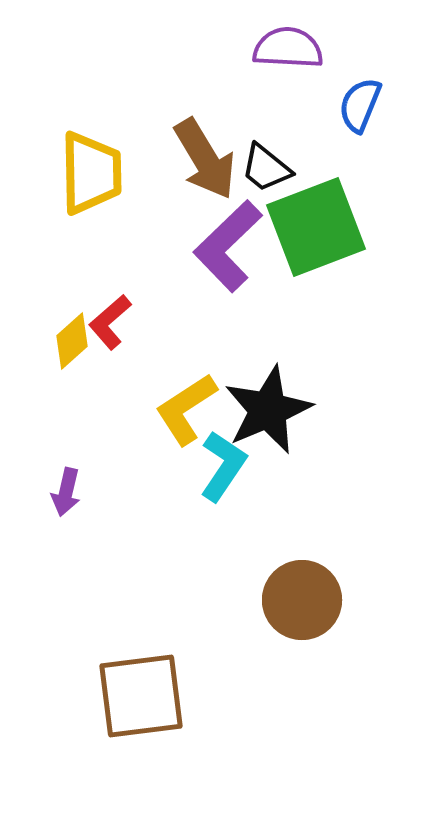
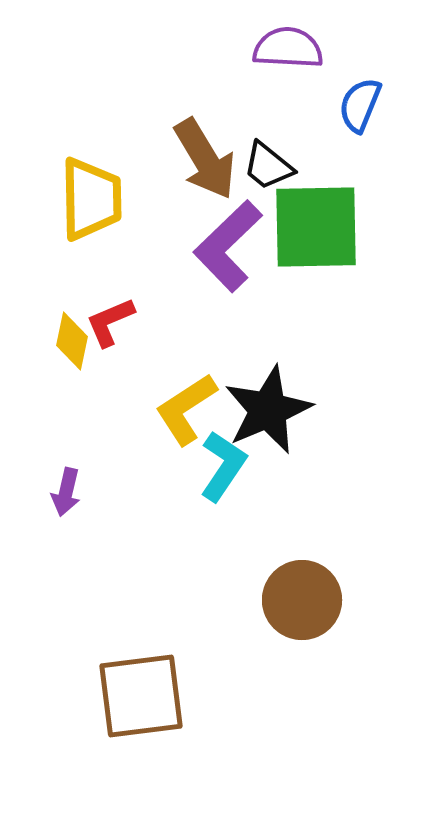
black trapezoid: moved 2 px right, 2 px up
yellow trapezoid: moved 26 px down
green square: rotated 20 degrees clockwise
red L-shape: rotated 18 degrees clockwise
yellow diamond: rotated 36 degrees counterclockwise
